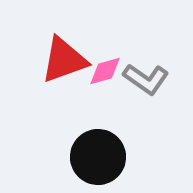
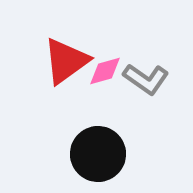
red triangle: moved 2 px right, 1 px down; rotated 16 degrees counterclockwise
black circle: moved 3 px up
